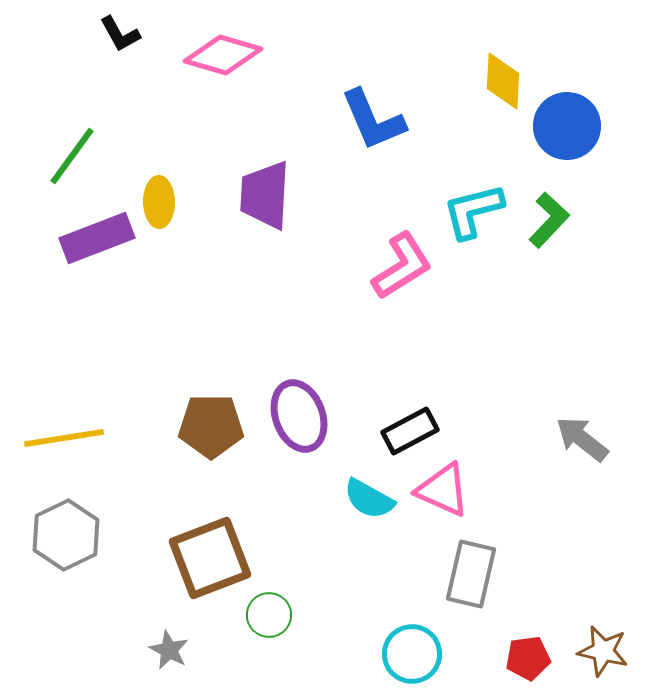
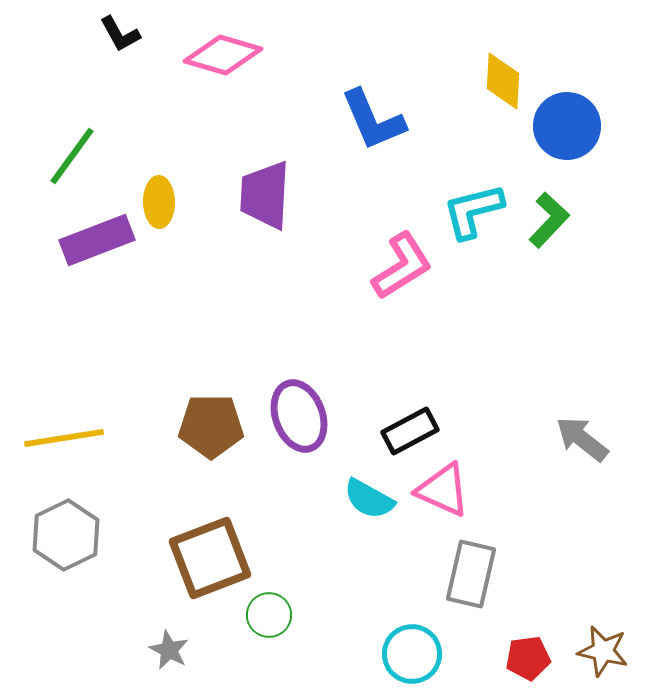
purple rectangle: moved 2 px down
